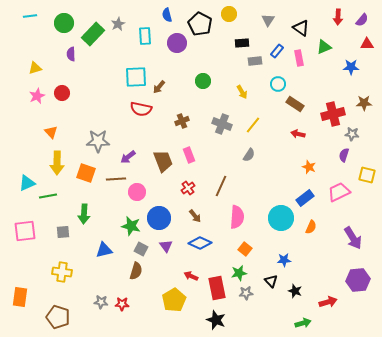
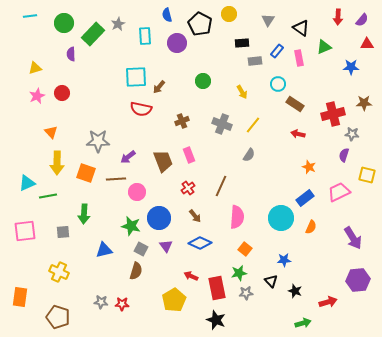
yellow cross at (62, 272): moved 3 px left; rotated 18 degrees clockwise
